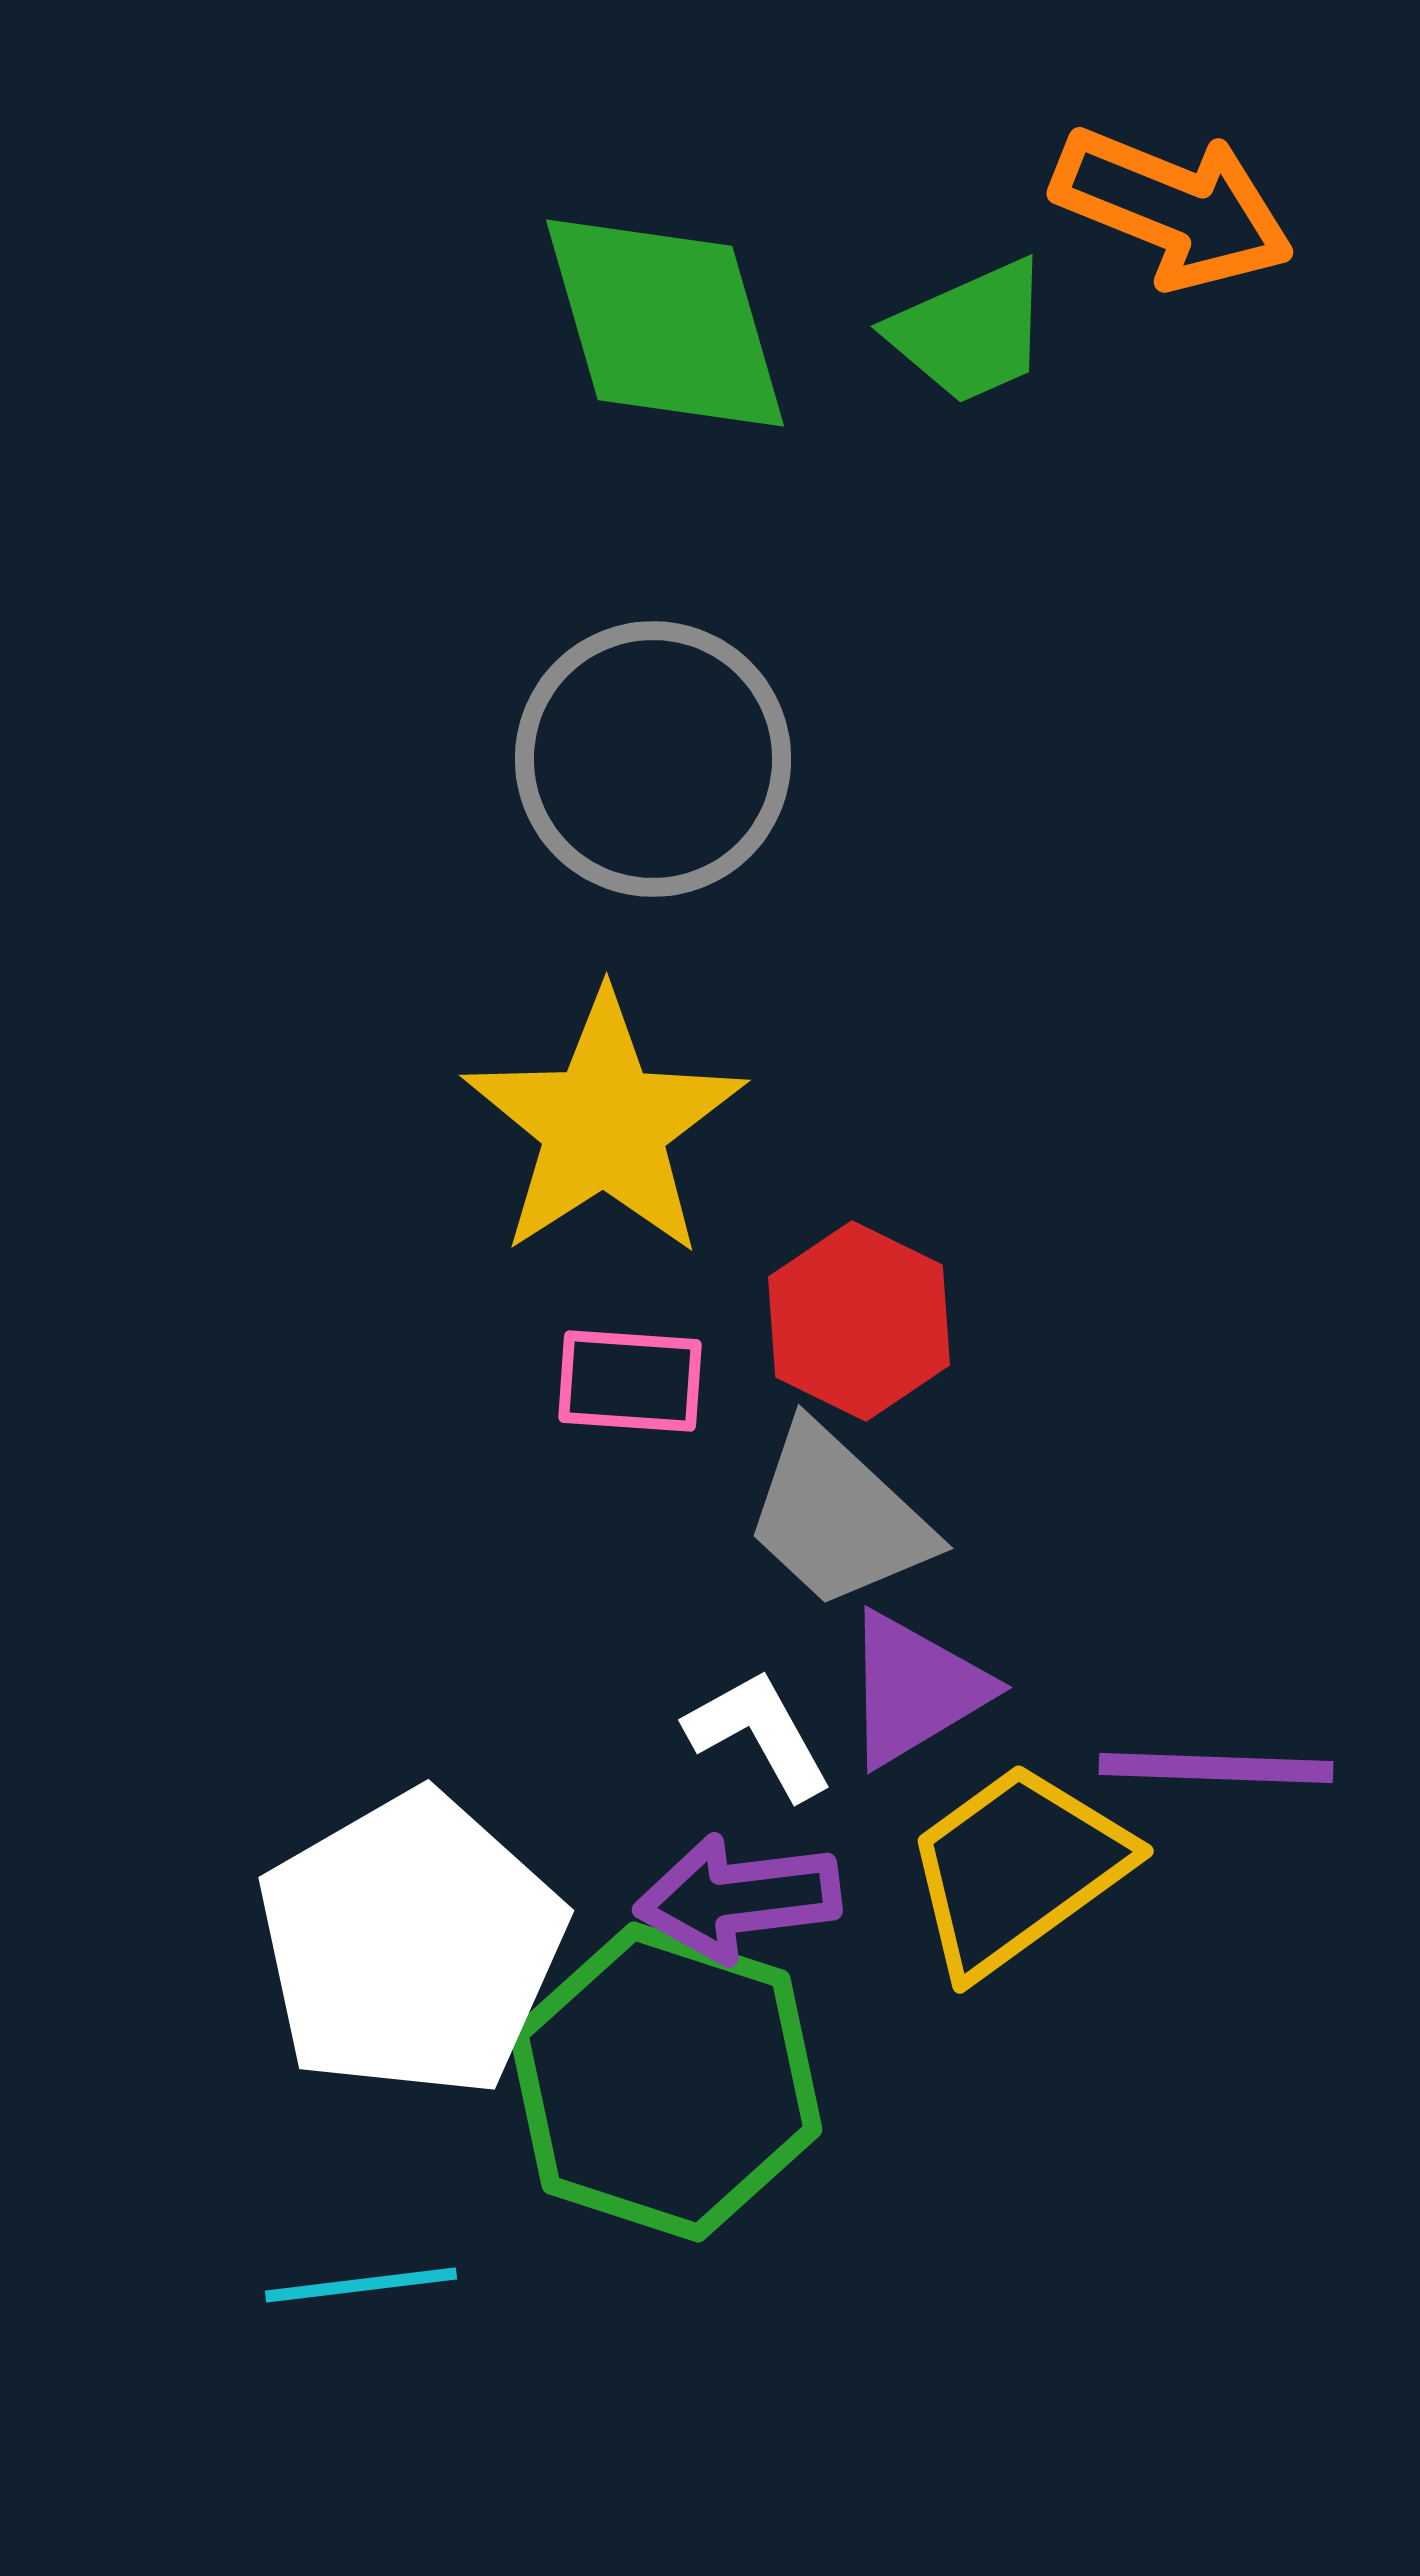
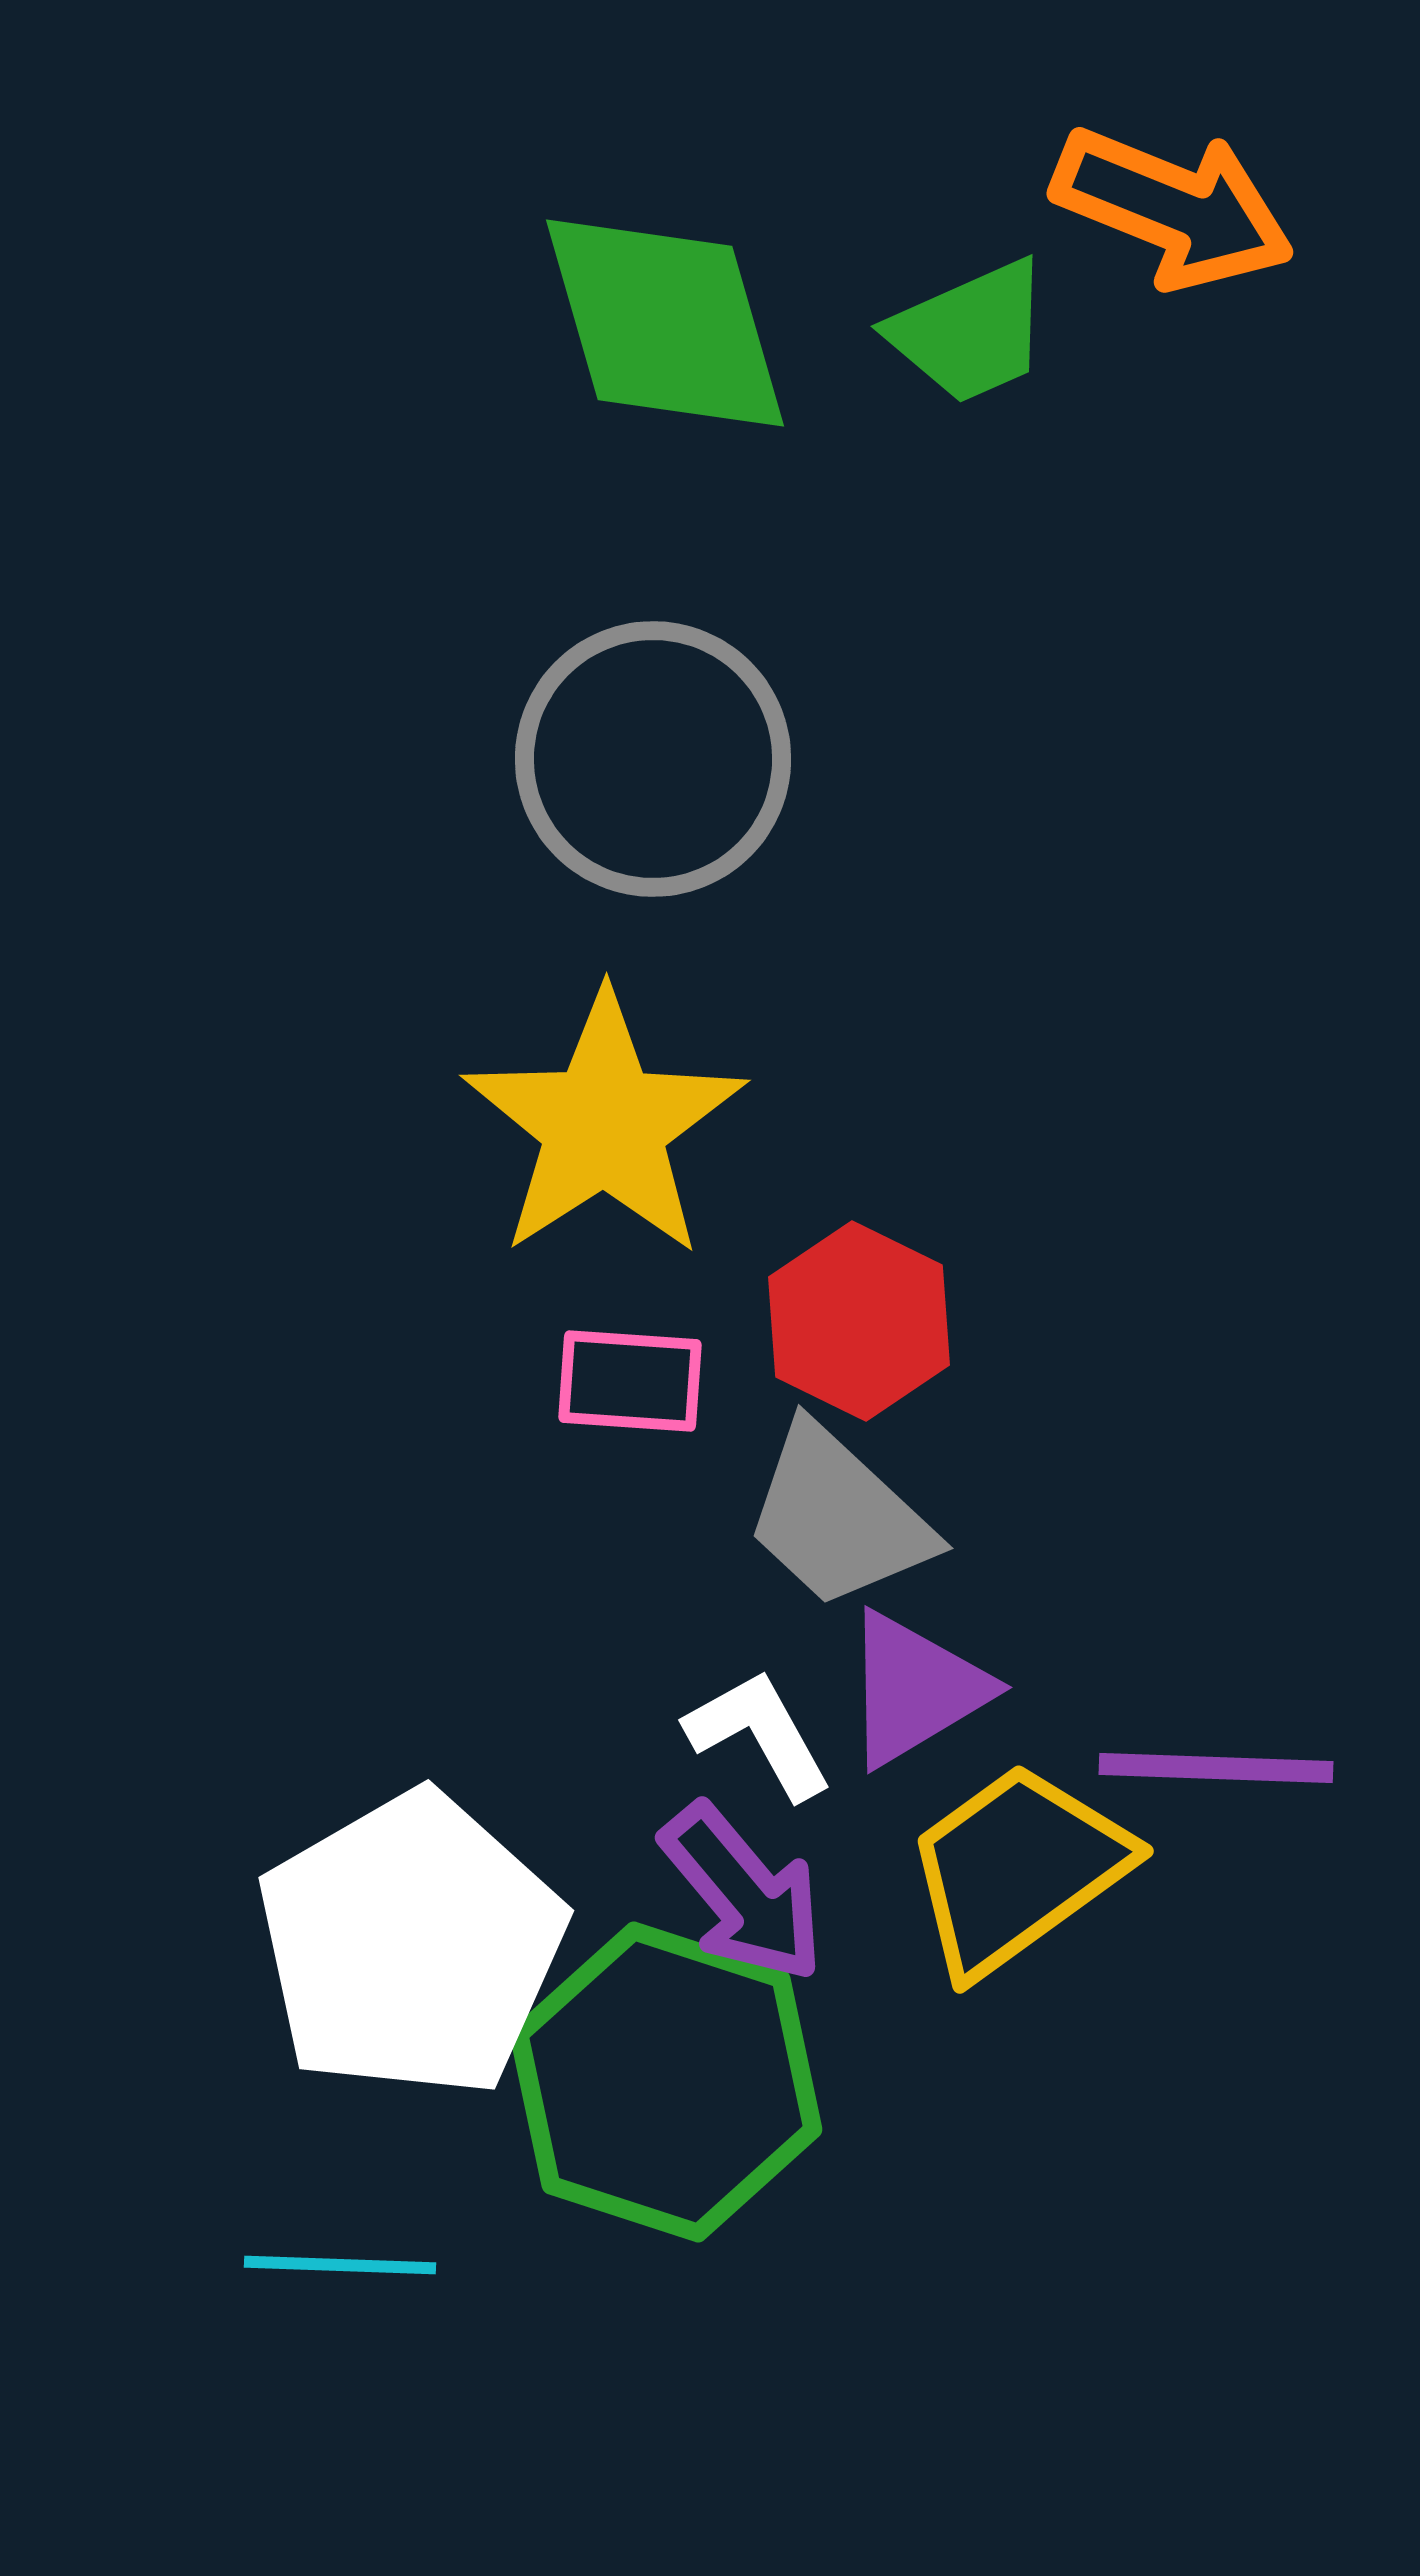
purple arrow: moved 5 px right, 5 px up; rotated 123 degrees counterclockwise
cyan line: moved 21 px left, 20 px up; rotated 9 degrees clockwise
